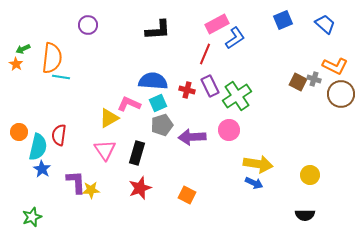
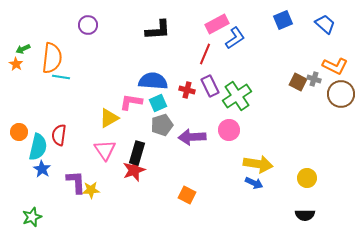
pink L-shape: moved 2 px right, 2 px up; rotated 15 degrees counterclockwise
yellow circle: moved 3 px left, 3 px down
red star: moved 6 px left, 18 px up
